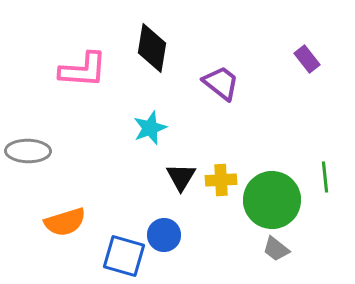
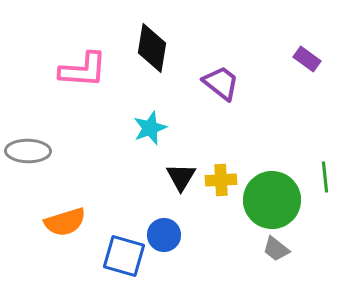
purple rectangle: rotated 16 degrees counterclockwise
